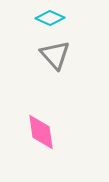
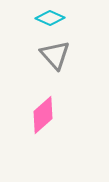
pink diamond: moved 2 px right, 17 px up; rotated 57 degrees clockwise
